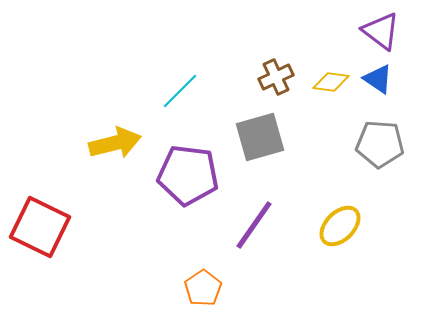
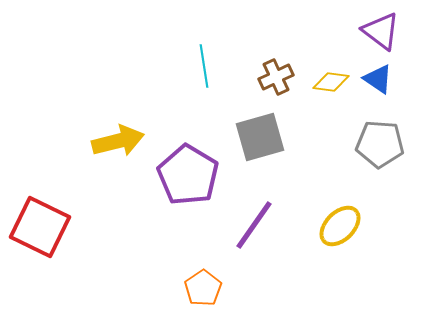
cyan line: moved 24 px right, 25 px up; rotated 54 degrees counterclockwise
yellow arrow: moved 3 px right, 2 px up
purple pentagon: rotated 24 degrees clockwise
